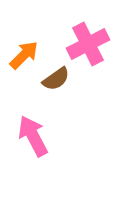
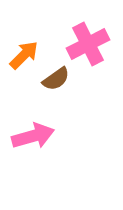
pink arrow: rotated 102 degrees clockwise
